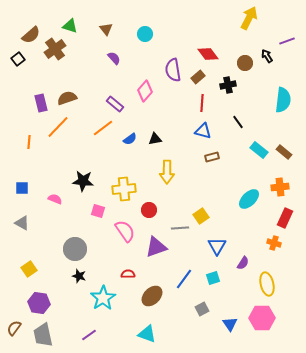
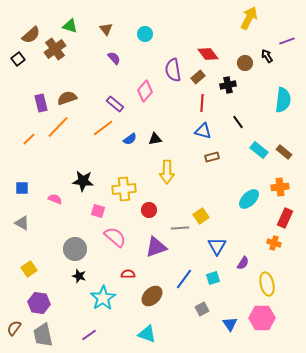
orange line at (29, 142): moved 3 px up; rotated 40 degrees clockwise
pink semicircle at (125, 231): moved 10 px left, 6 px down; rotated 15 degrees counterclockwise
